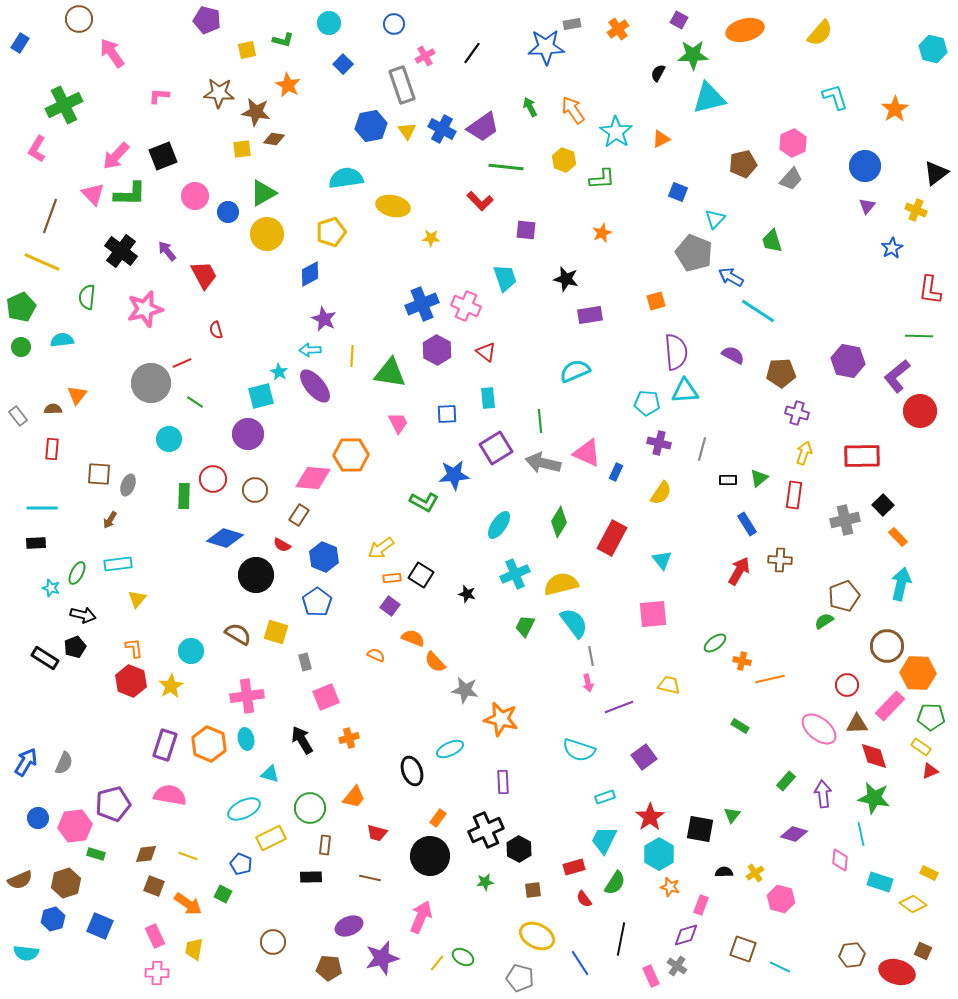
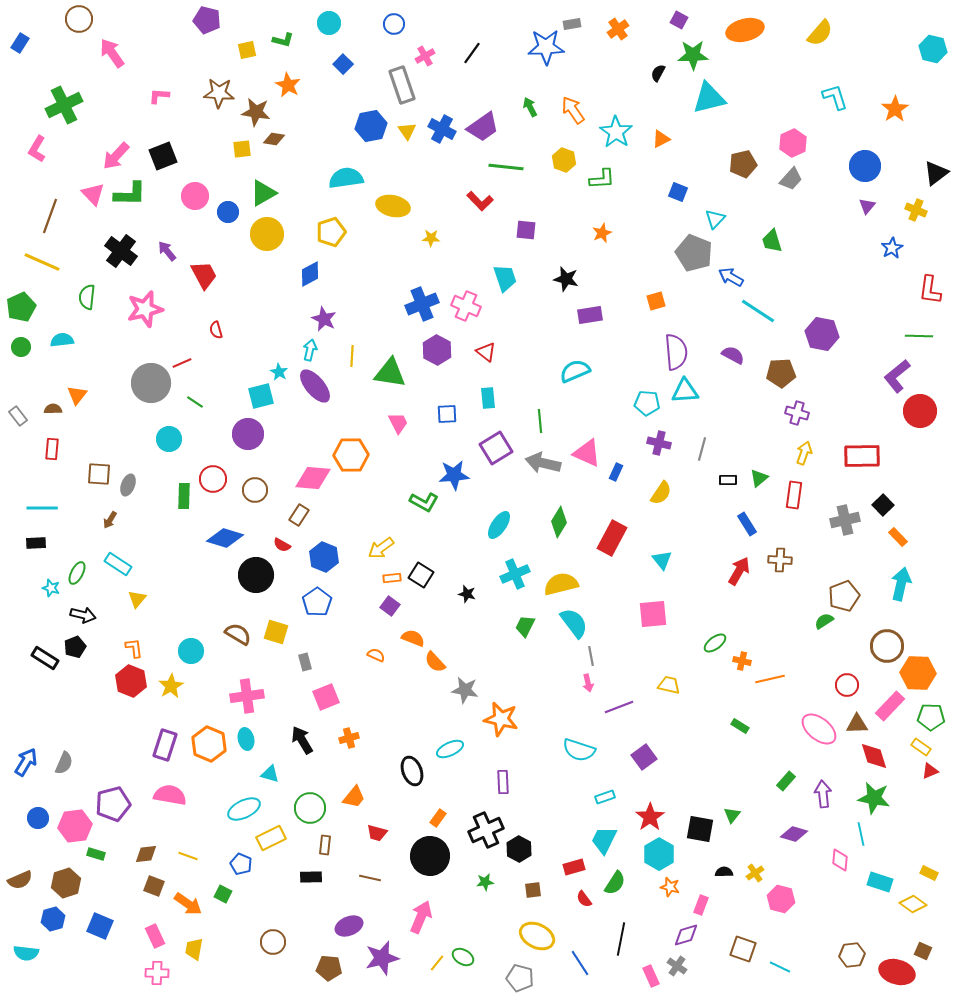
cyan arrow at (310, 350): rotated 105 degrees clockwise
purple hexagon at (848, 361): moved 26 px left, 27 px up
cyan rectangle at (118, 564): rotated 40 degrees clockwise
